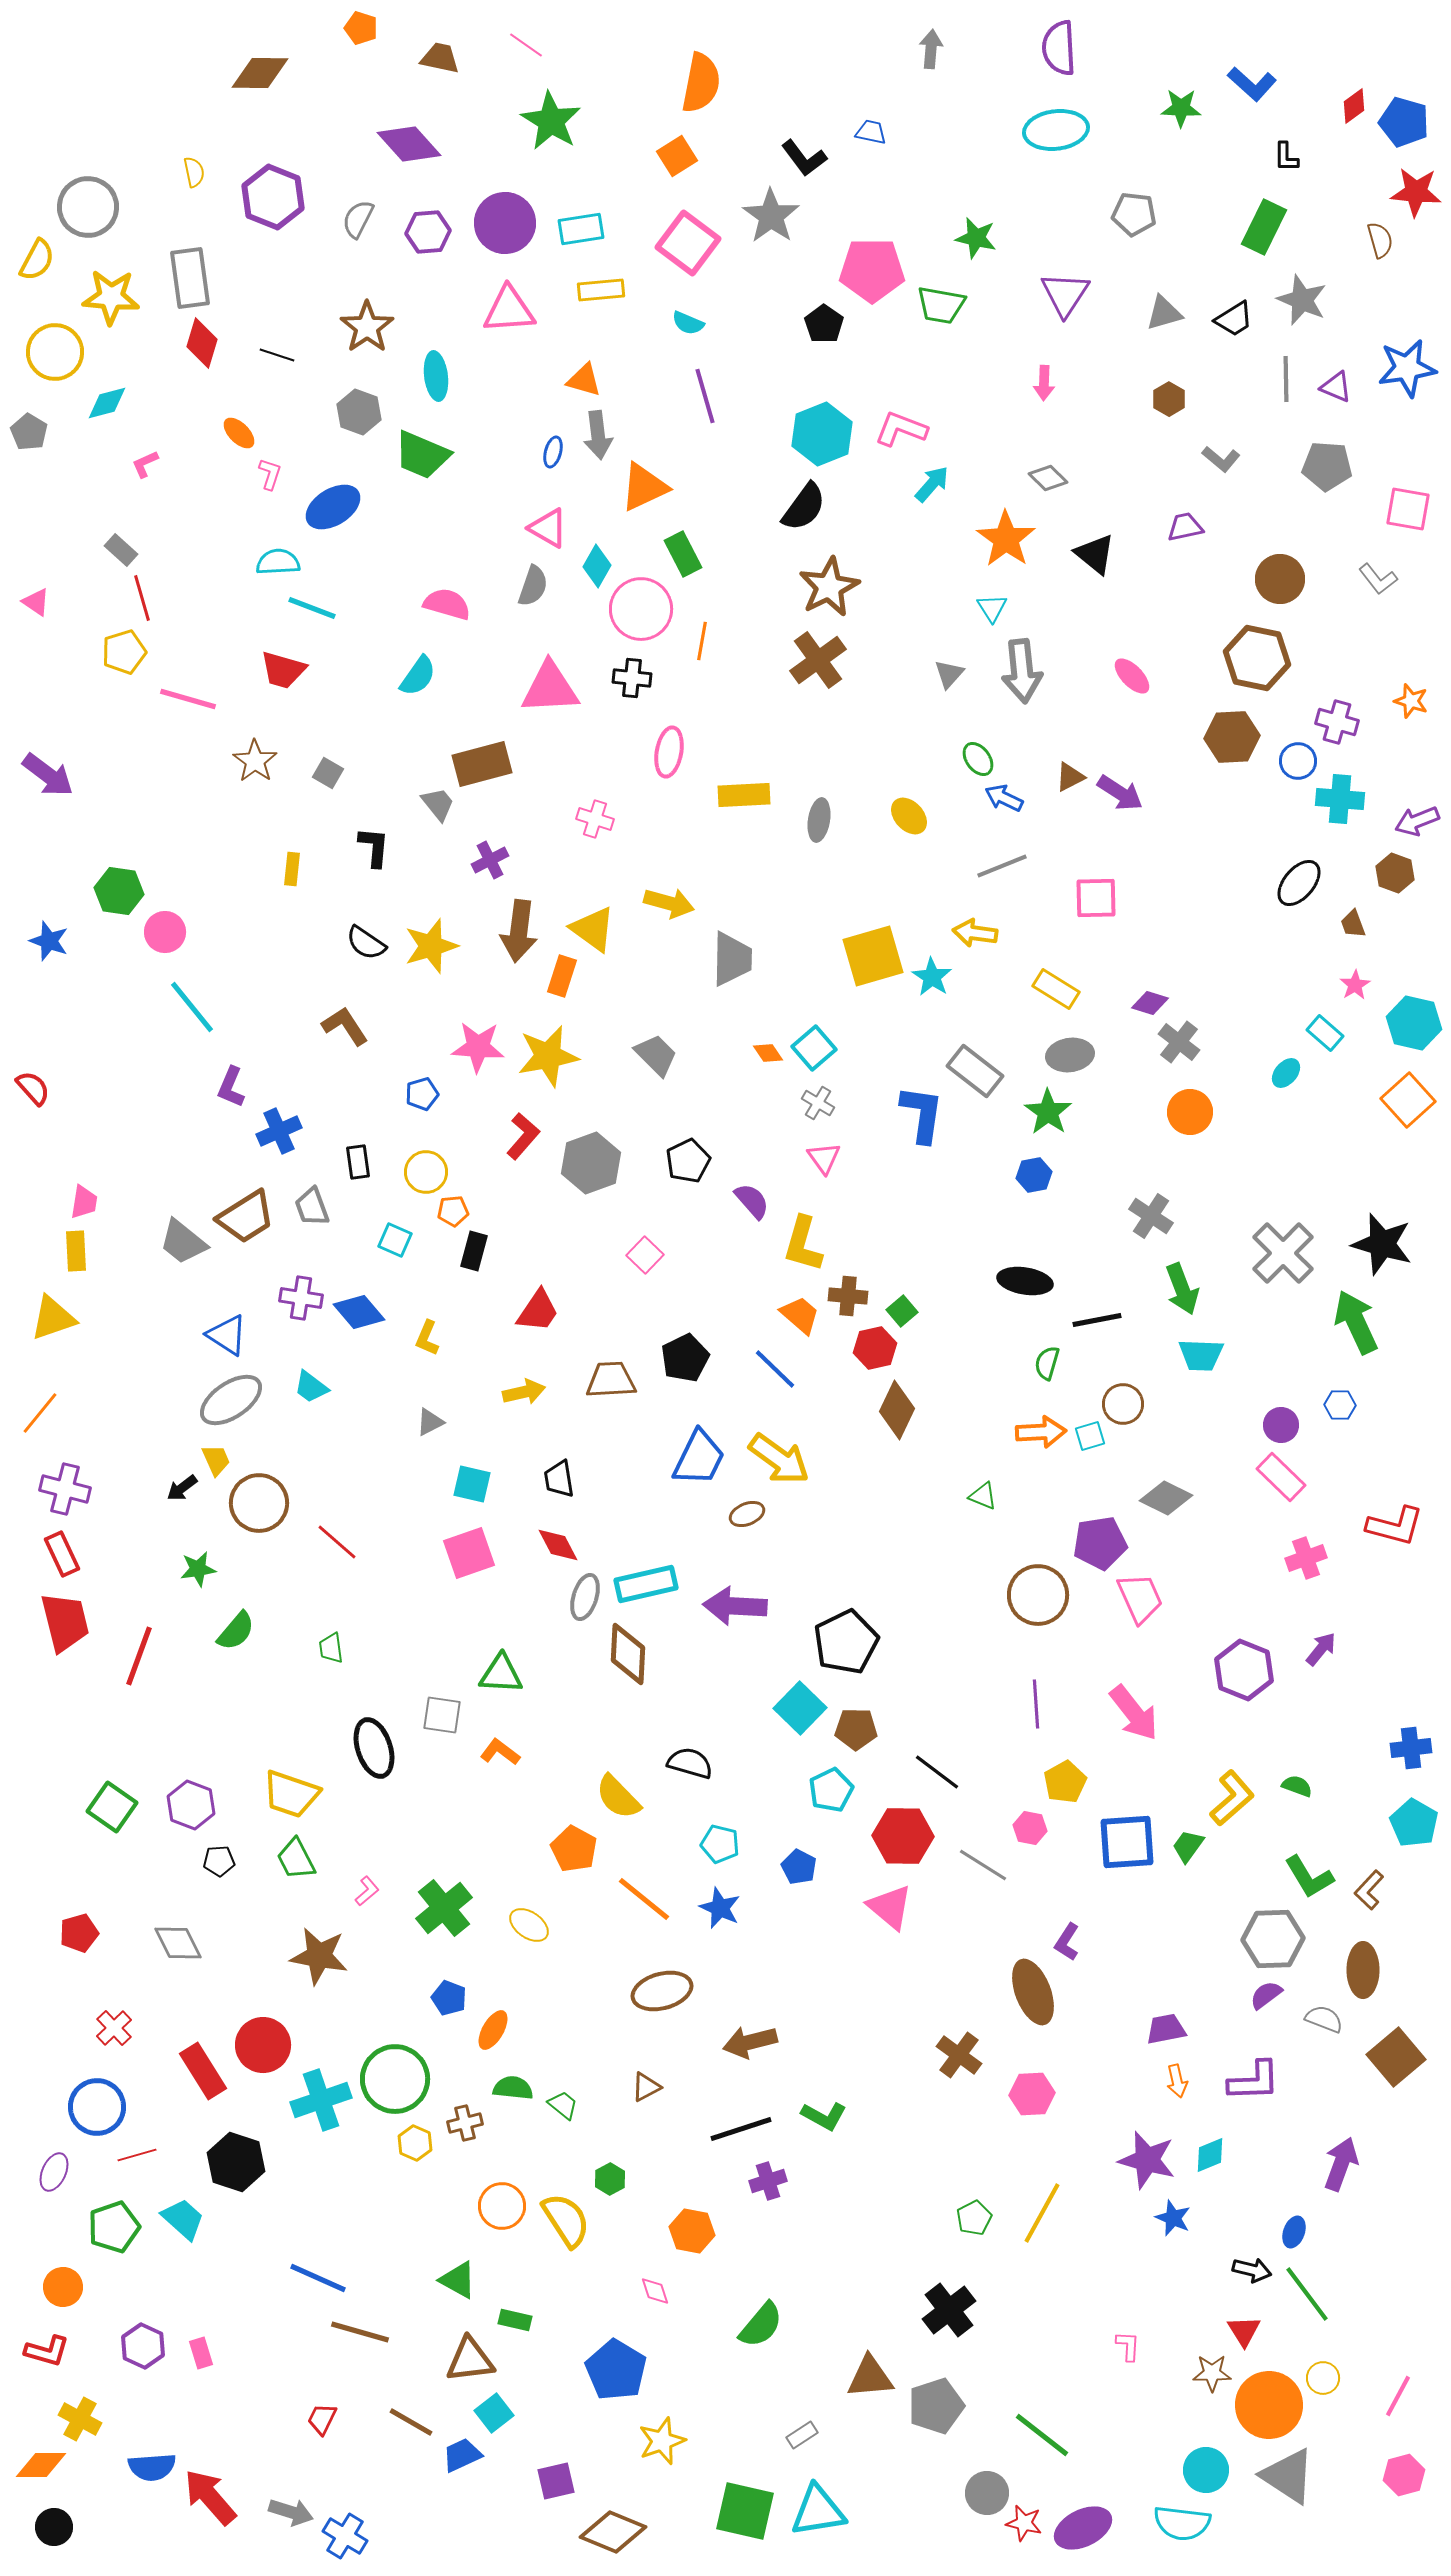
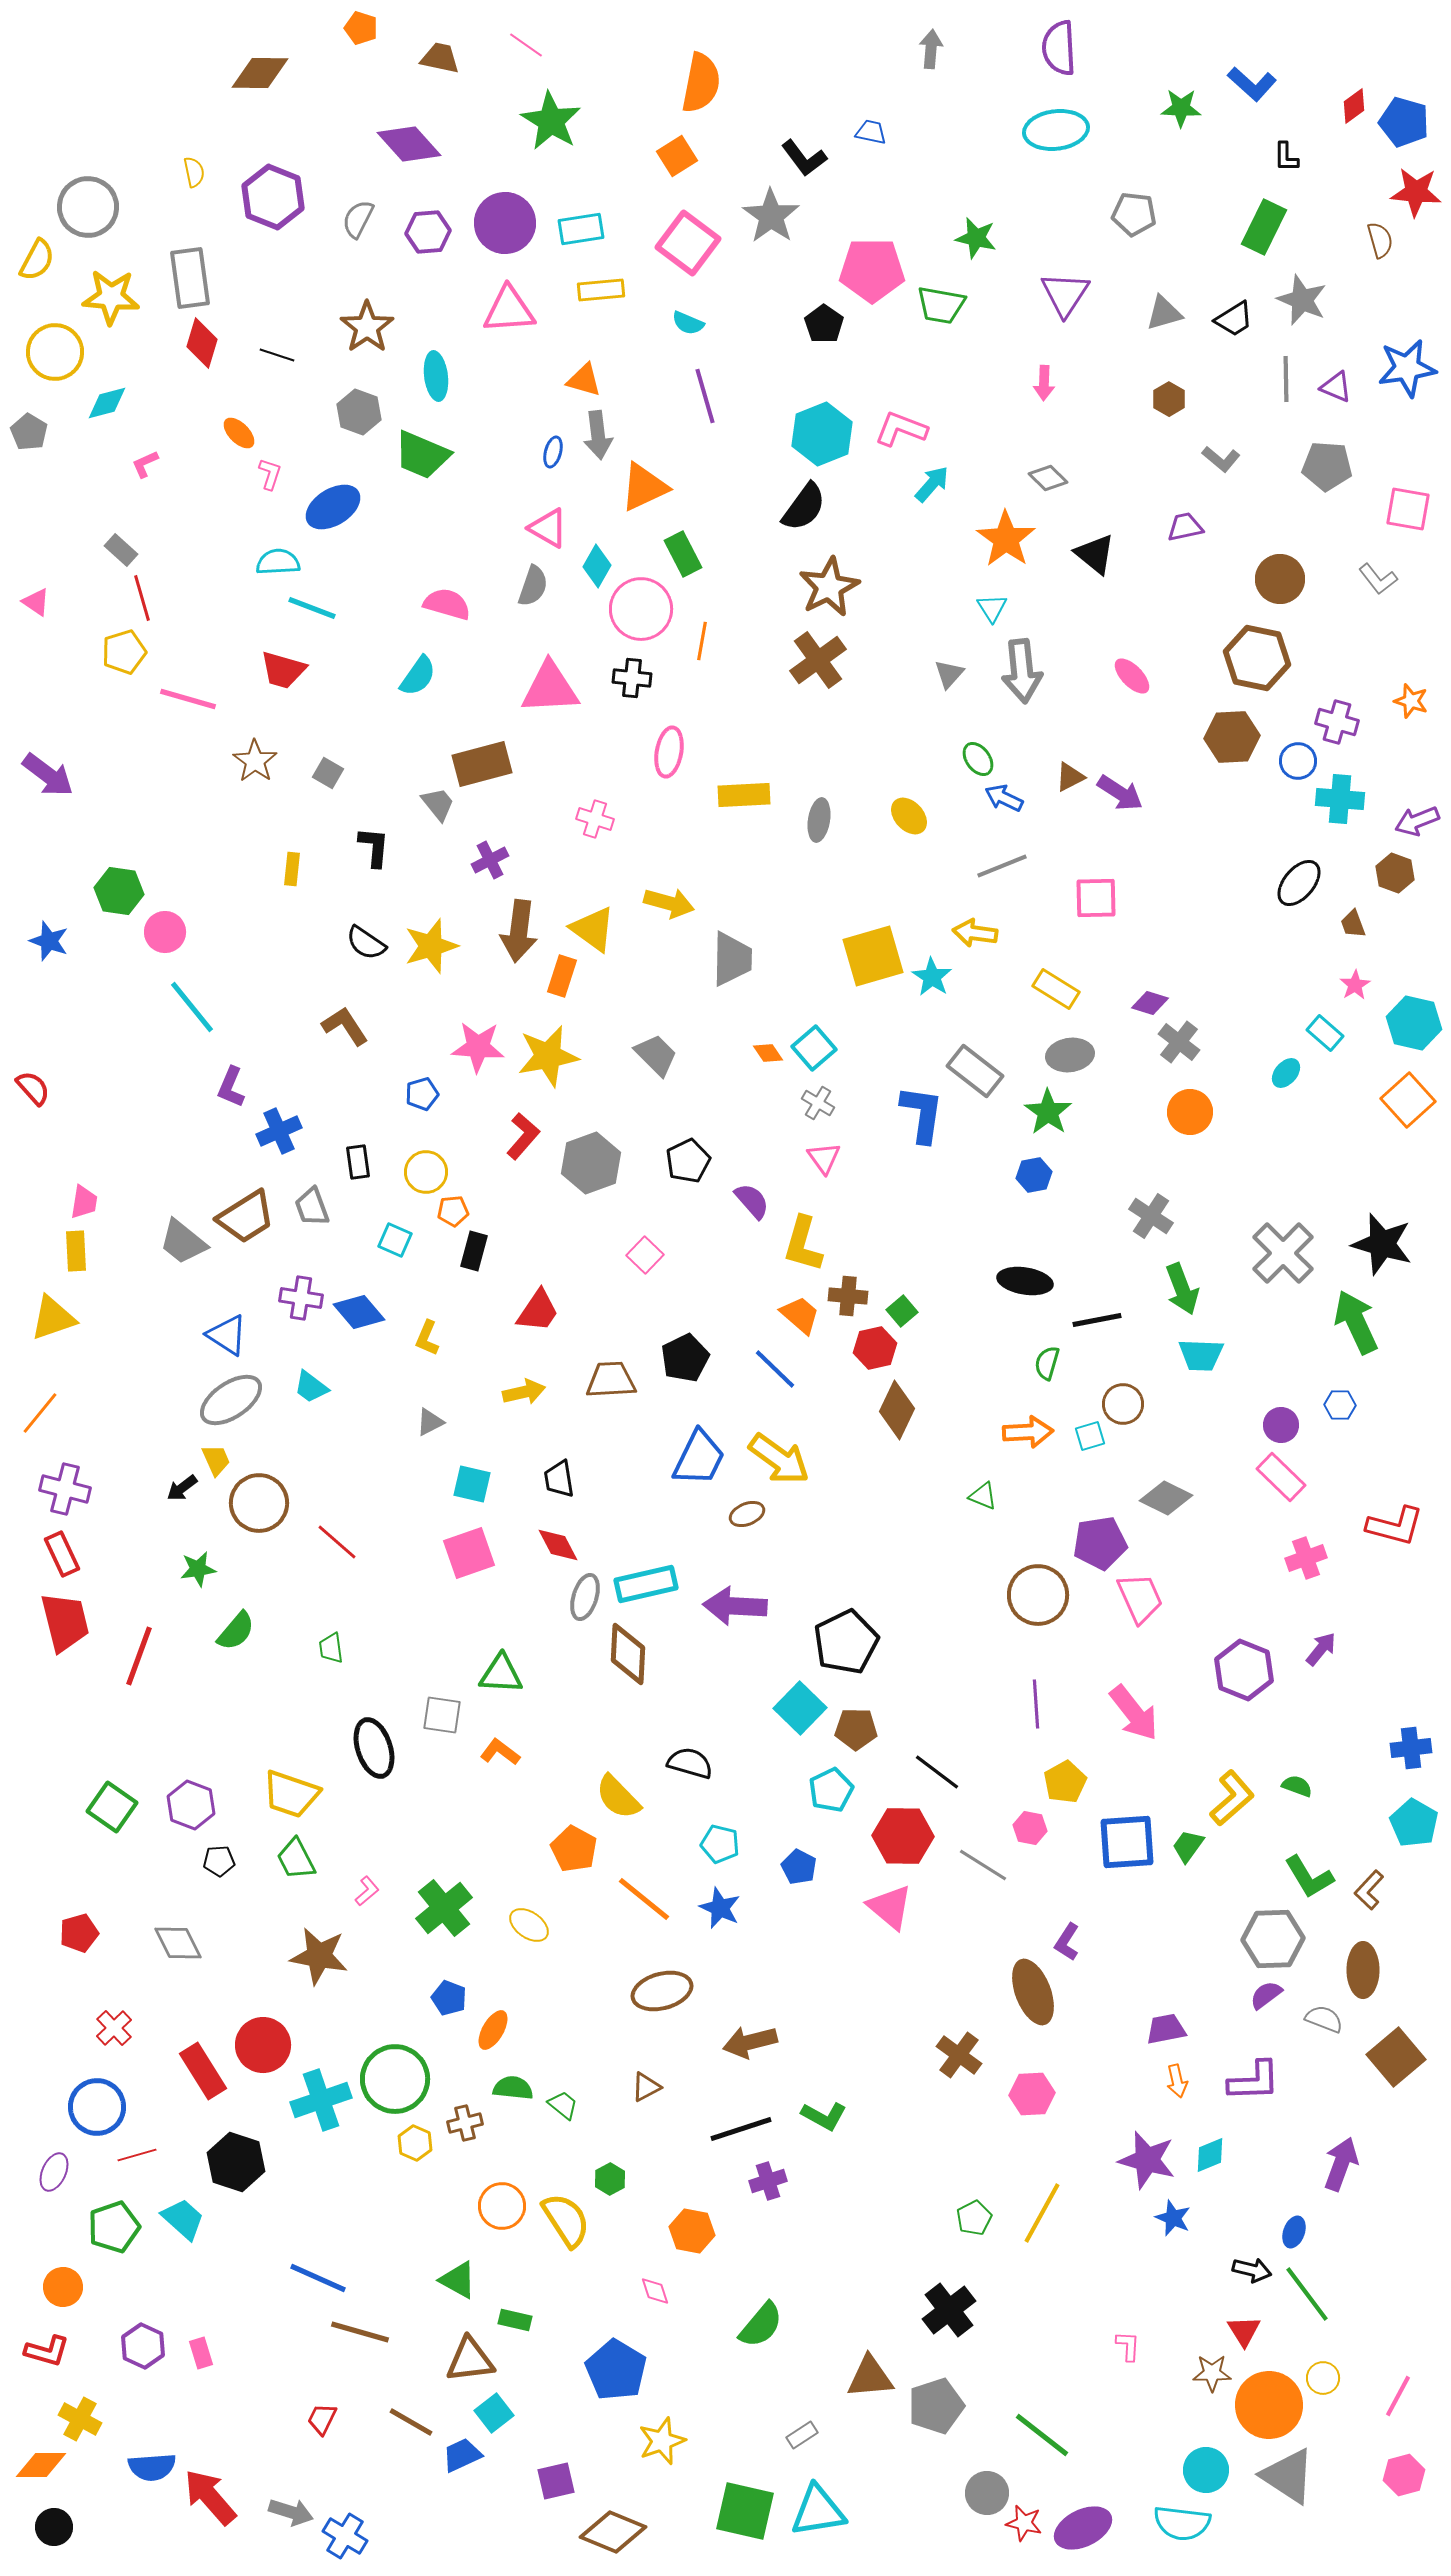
orange arrow at (1041, 1432): moved 13 px left
